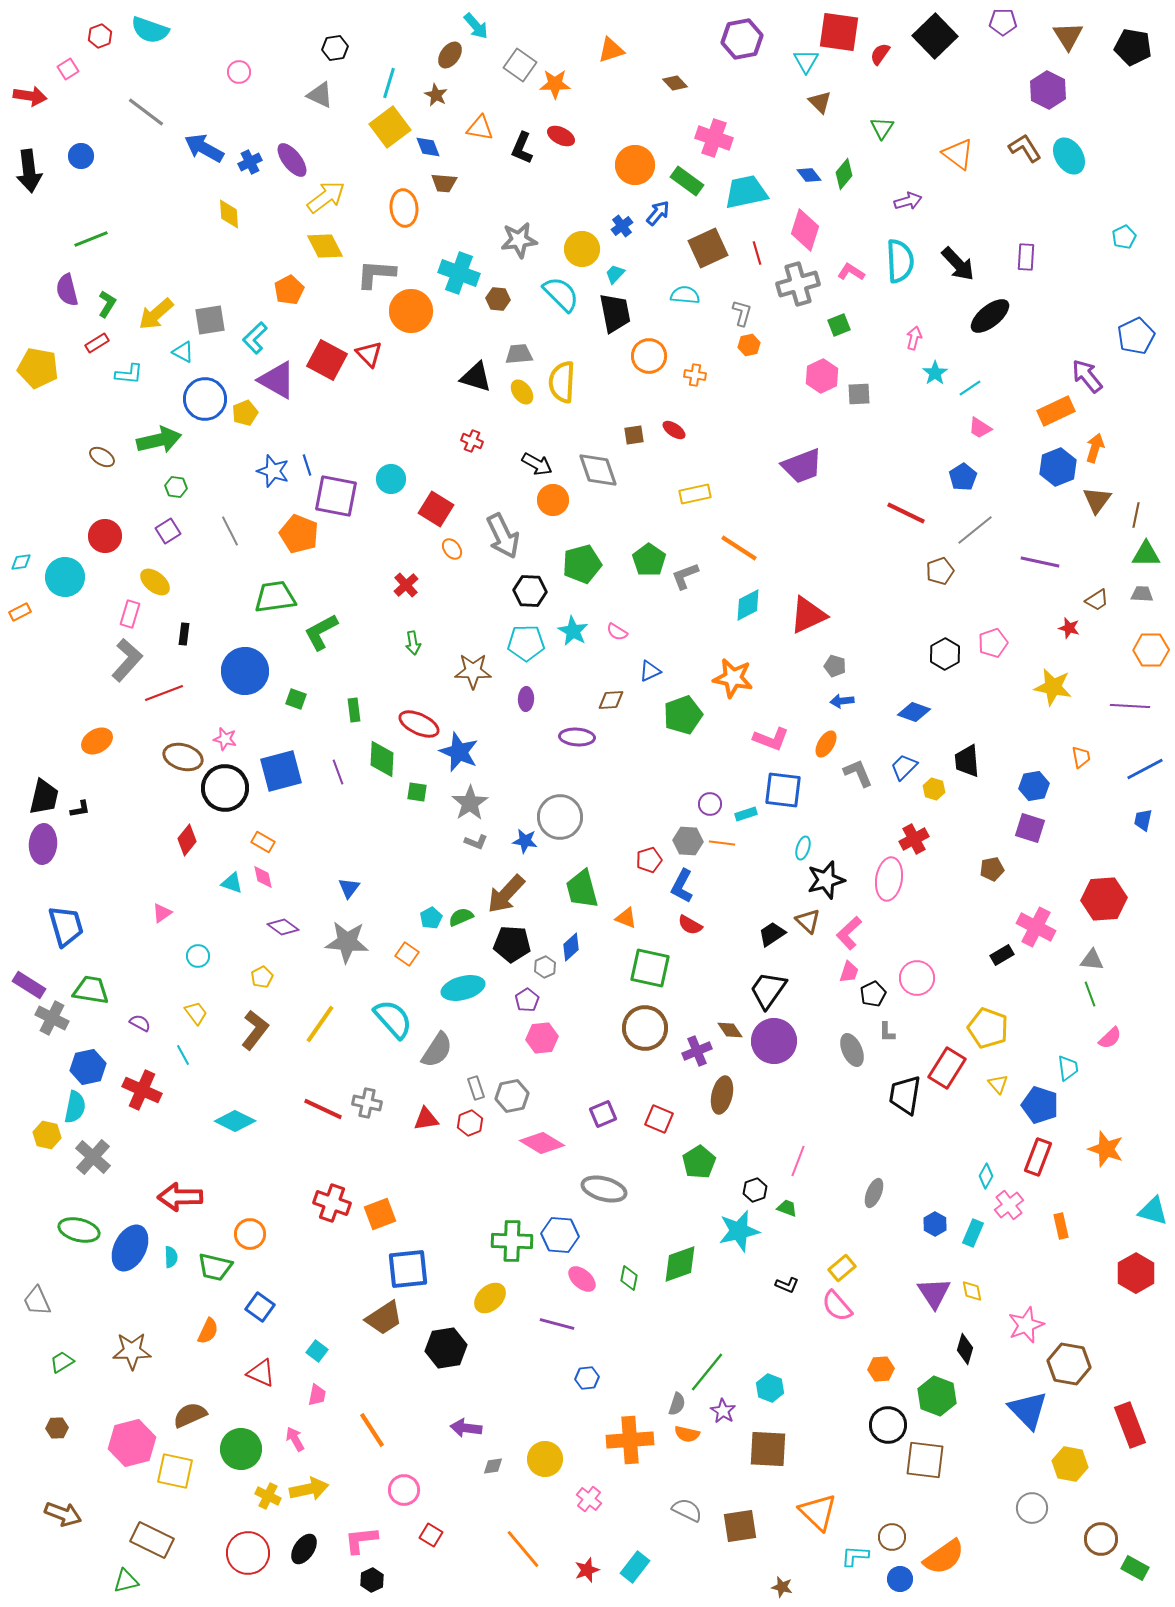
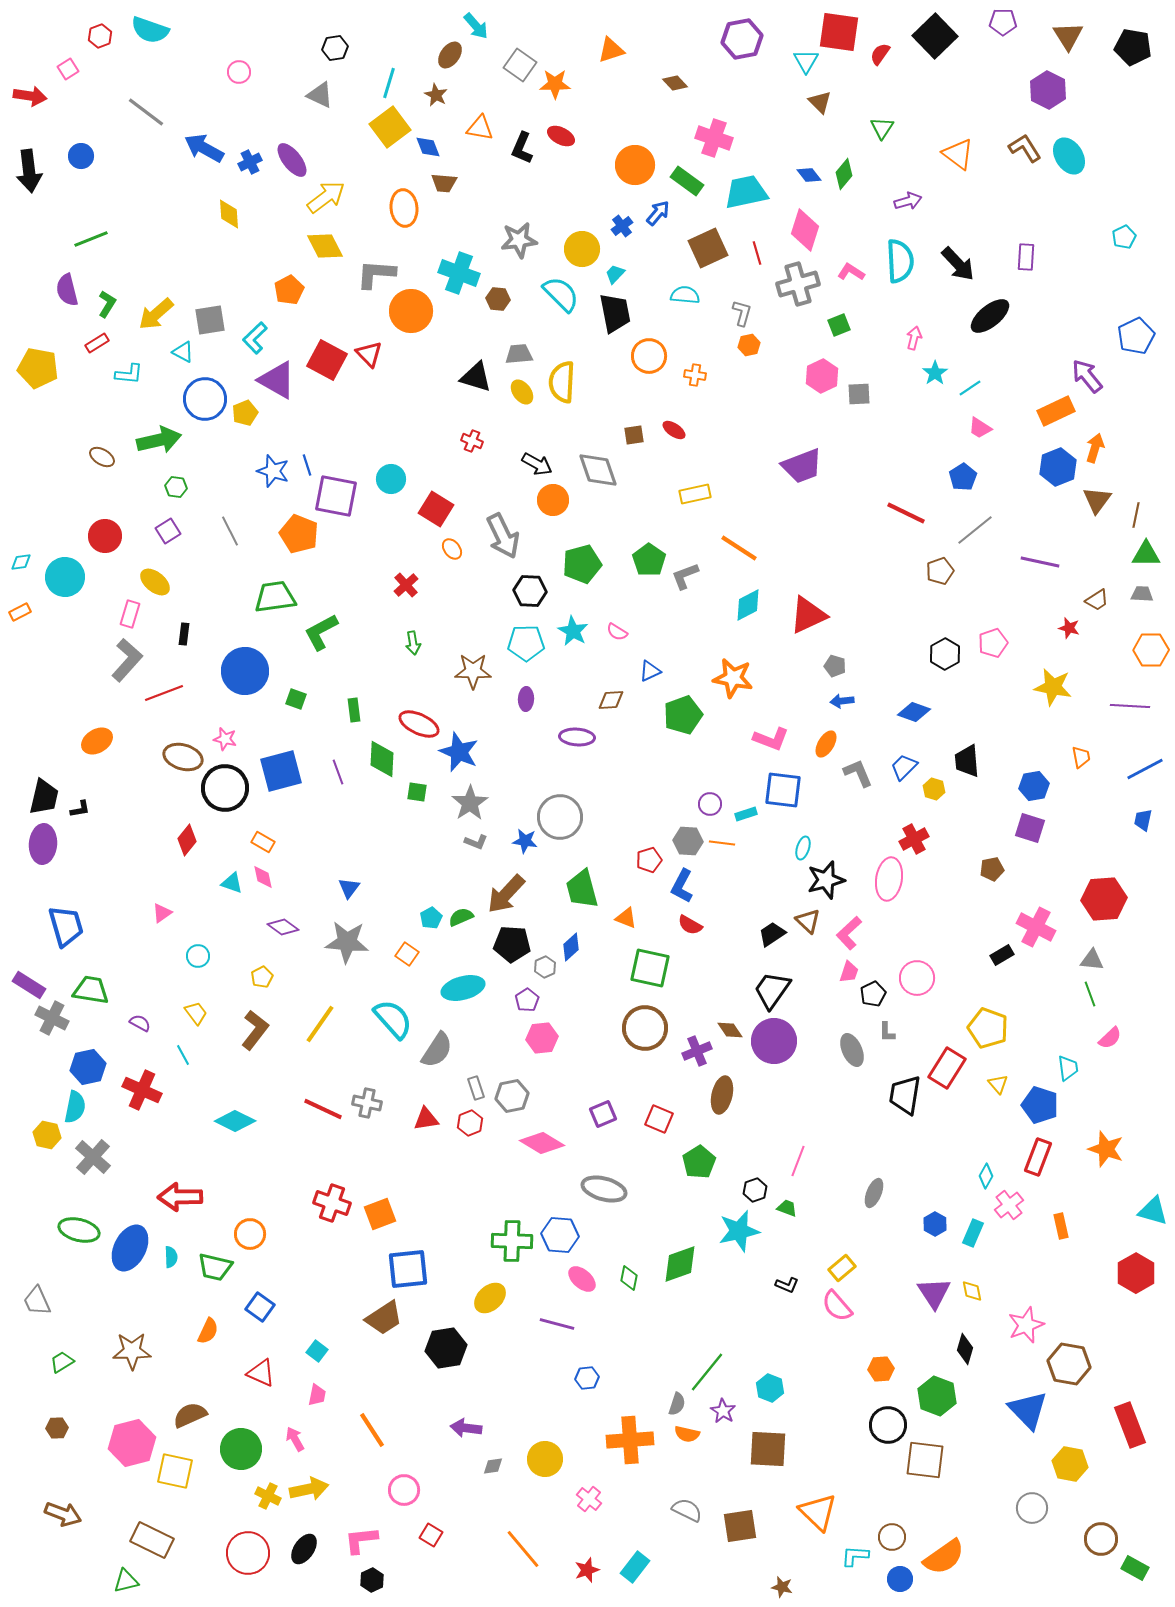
black trapezoid at (768, 990): moved 4 px right
